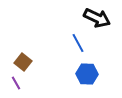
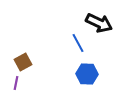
black arrow: moved 2 px right, 5 px down
brown square: rotated 24 degrees clockwise
purple line: rotated 40 degrees clockwise
